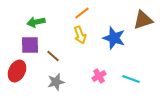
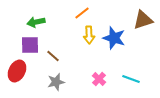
yellow arrow: moved 9 px right; rotated 18 degrees clockwise
pink cross: moved 3 px down; rotated 16 degrees counterclockwise
